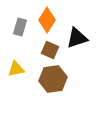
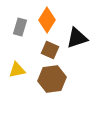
yellow triangle: moved 1 px right, 1 px down
brown hexagon: moved 1 px left
